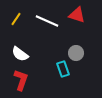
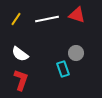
white line: moved 2 px up; rotated 35 degrees counterclockwise
